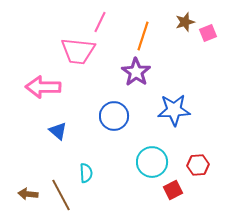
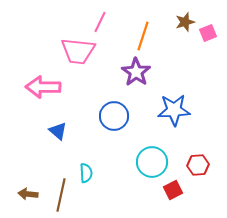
brown line: rotated 40 degrees clockwise
